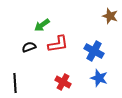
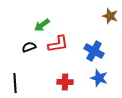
red cross: moved 2 px right; rotated 28 degrees counterclockwise
